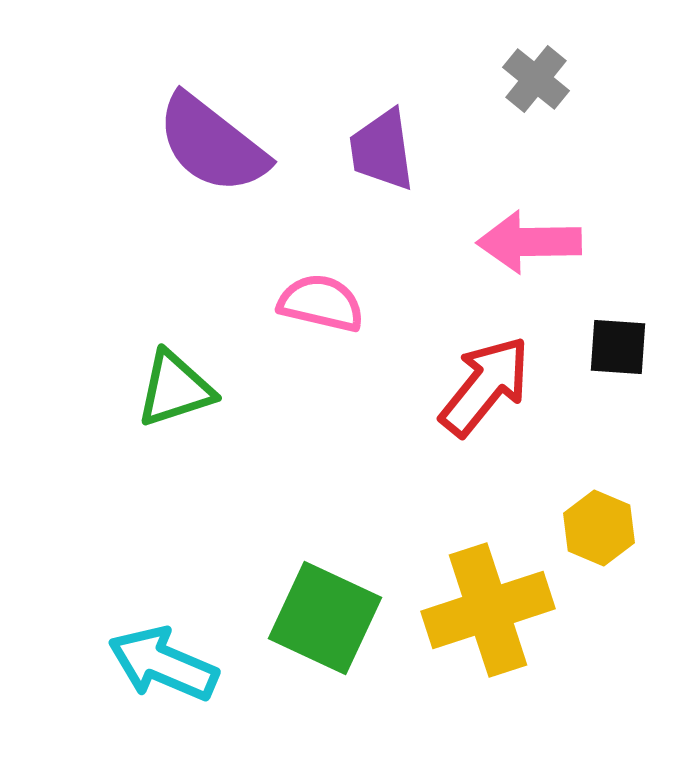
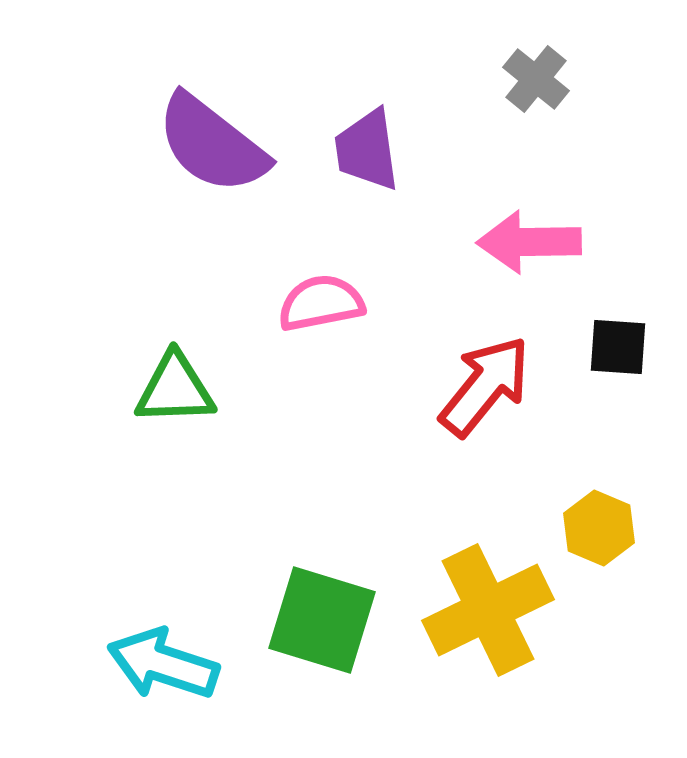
purple trapezoid: moved 15 px left
pink semicircle: rotated 24 degrees counterclockwise
green triangle: rotated 16 degrees clockwise
yellow cross: rotated 8 degrees counterclockwise
green square: moved 3 px left, 2 px down; rotated 8 degrees counterclockwise
cyan arrow: rotated 5 degrees counterclockwise
